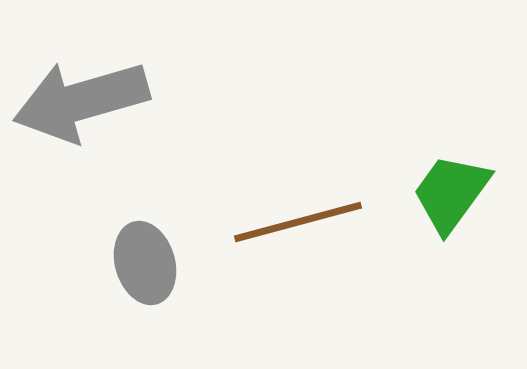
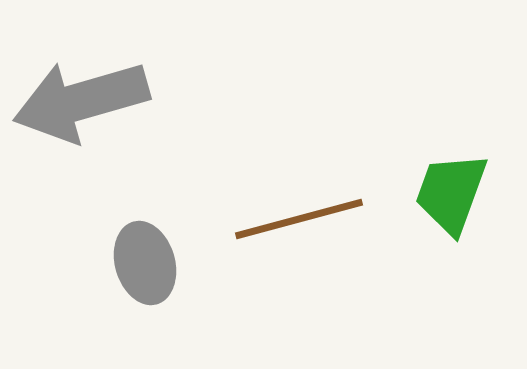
green trapezoid: rotated 16 degrees counterclockwise
brown line: moved 1 px right, 3 px up
